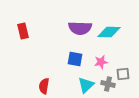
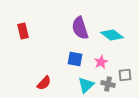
purple semicircle: rotated 70 degrees clockwise
cyan diamond: moved 3 px right, 3 px down; rotated 35 degrees clockwise
pink star: rotated 16 degrees counterclockwise
gray square: moved 2 px right, 1 px down
red semicircle: moved 3 px up; rotated 147 degrees counterclockwise
